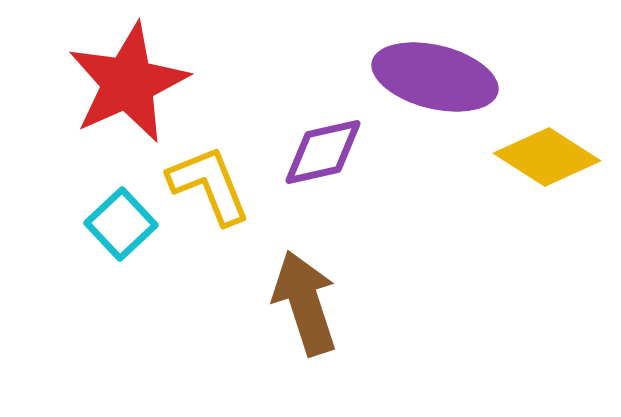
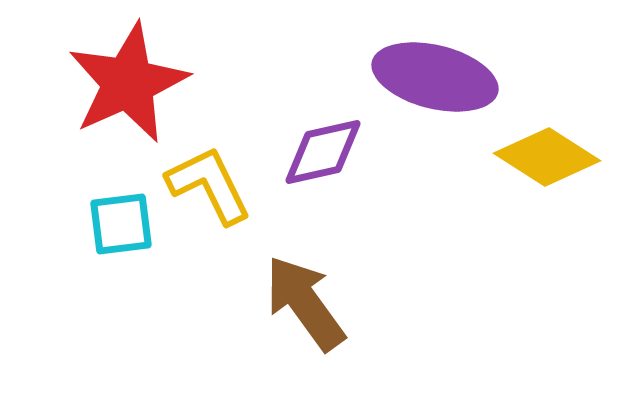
yellow L-shape: rotated 4 degrees counterclockwise
cyan square: rotated 36 degrees clockwise
brown arrow: rotated 18 degrees counterclockwise
